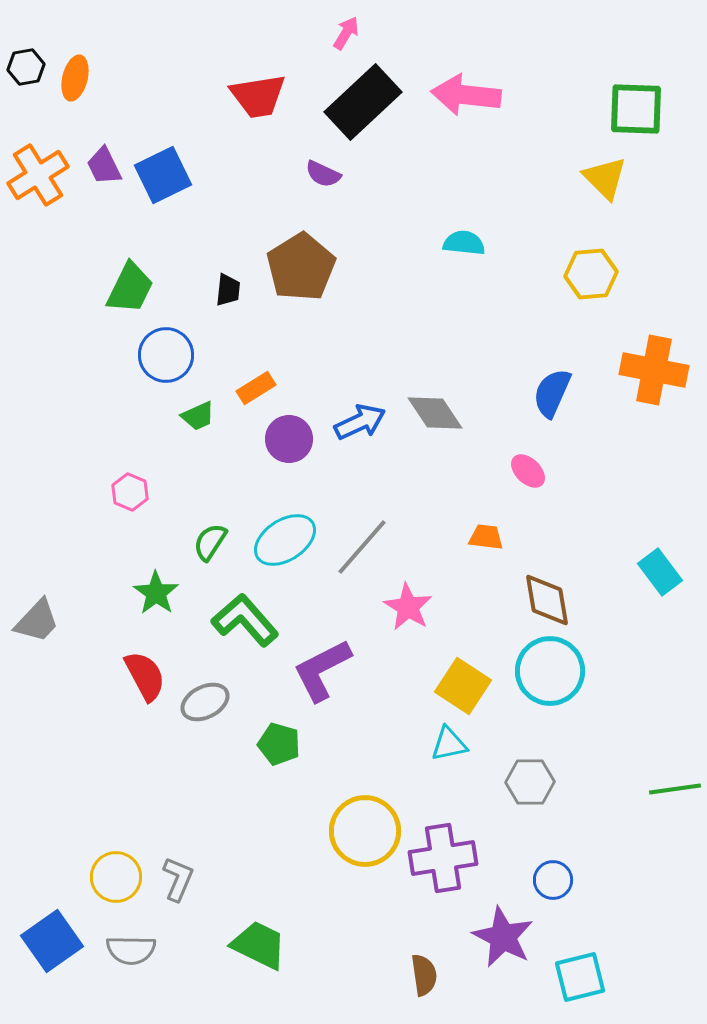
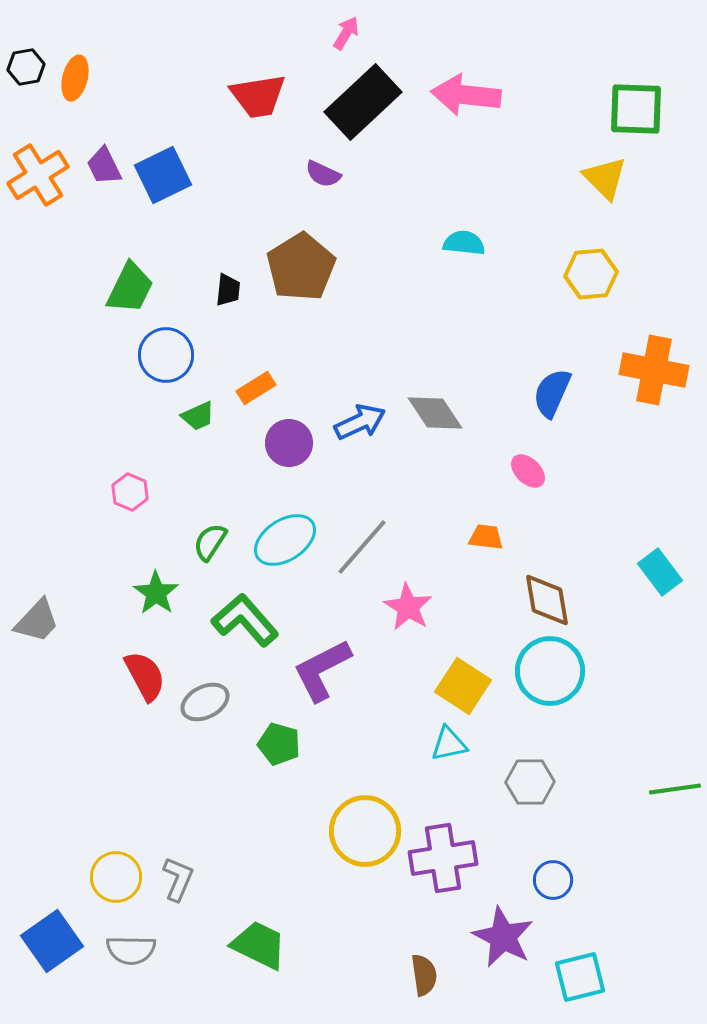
purple circle at (289, 439): moved 4 px down
